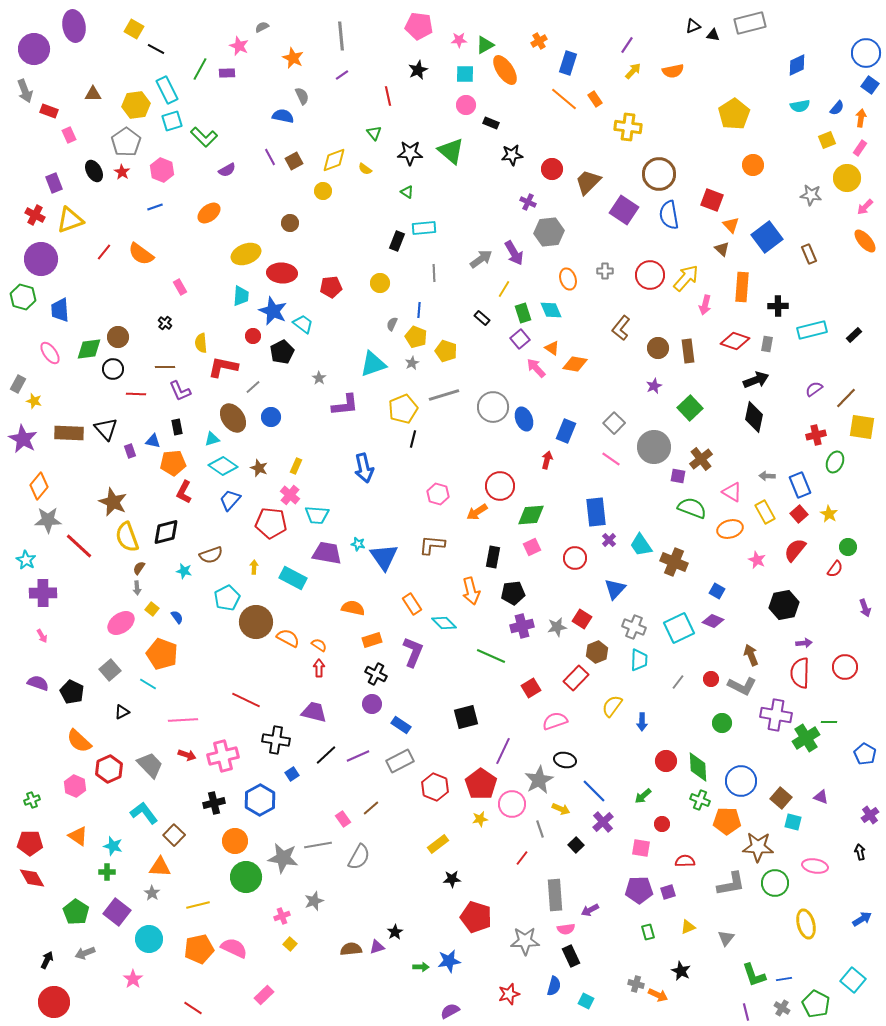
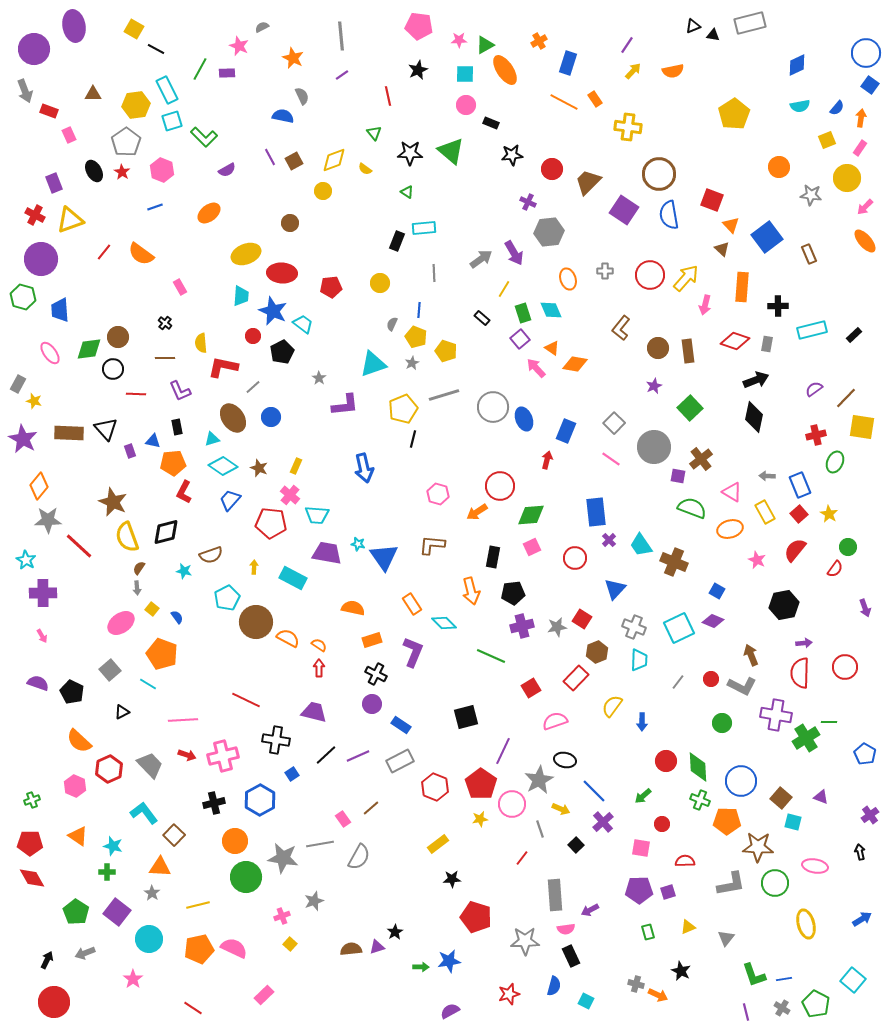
orange line at (564, 99): moved 3 px down; rotated 12 degrees counterclockwise
orange circle at (753, 165): moved 26 px right, 2 px down
brown line at (165, 367): moved 9 px up
gray line at (318, 845): moved 2 px right, 1 px up
